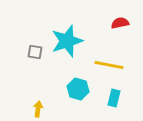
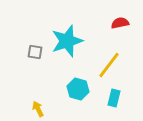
yellow line: rotated 64 degrees counterclockwise
yellow arrow: rotated 35 degrees counterclockwise
